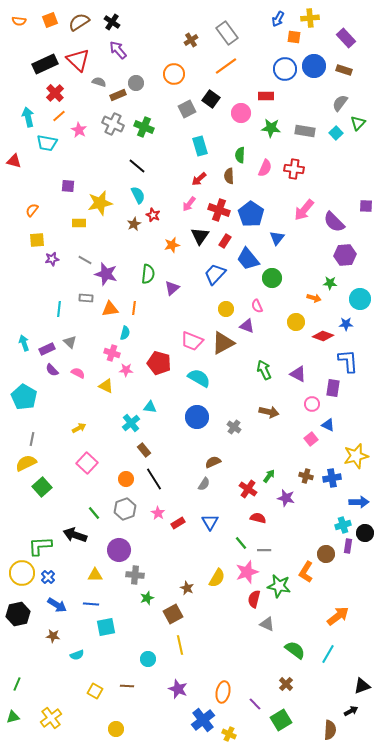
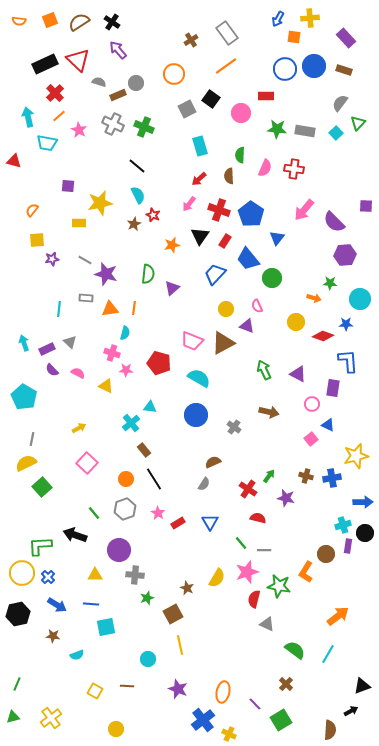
green star at (271, 128): moved 6 px right, 1 px down
blue circle at (197, 417): moved 1 px left, 2 px up
blue arrow at (359, 502): moved 4 px right
